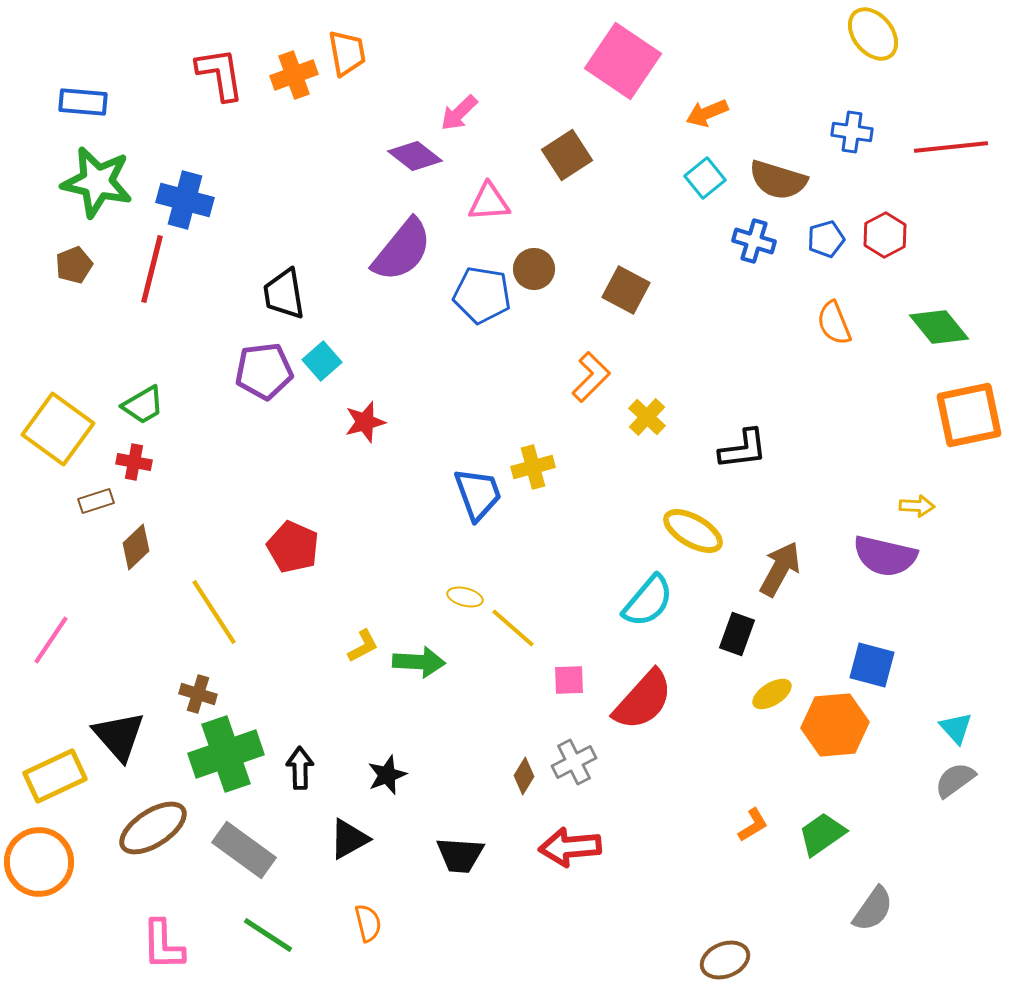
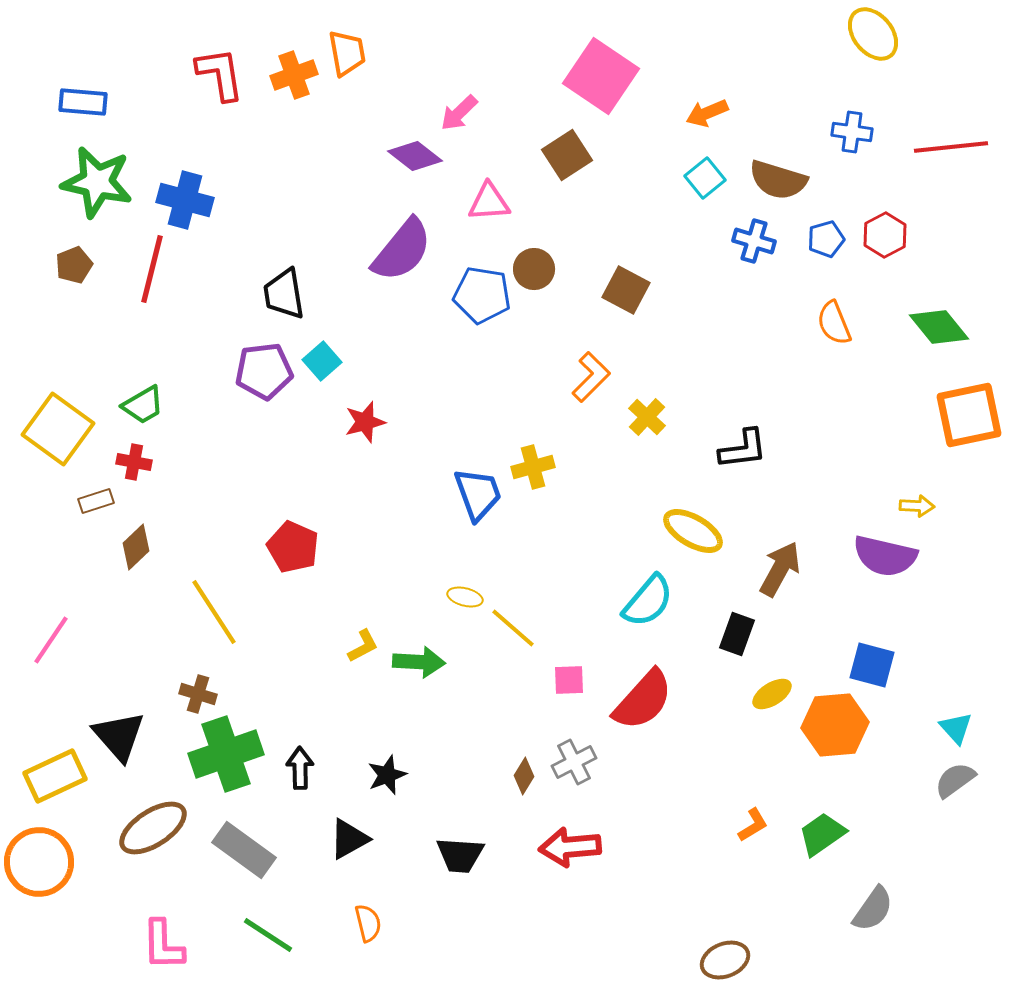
pink square at (623, 61): moved 22 px left, 15 px down
